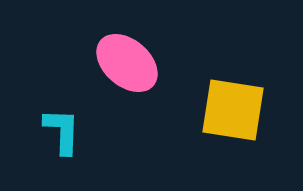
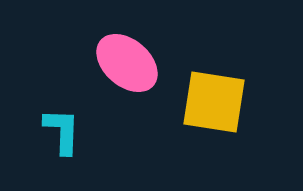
yellow square: moved 19 px left, 8 px up
